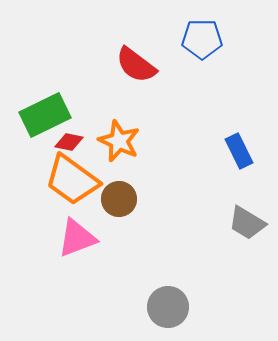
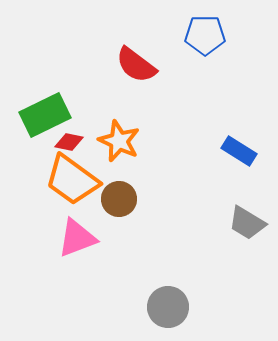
blue pentagon: moved 3 px right, 4 px up
blue rectangle: rotated 32 degrees counterclockwise
